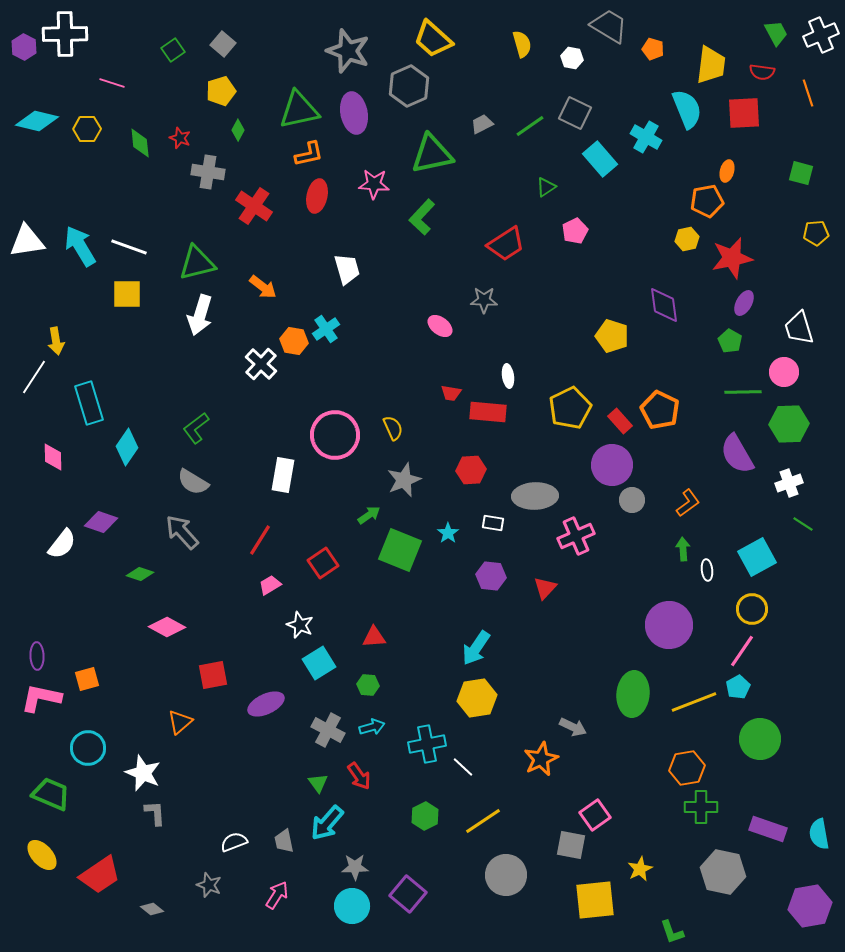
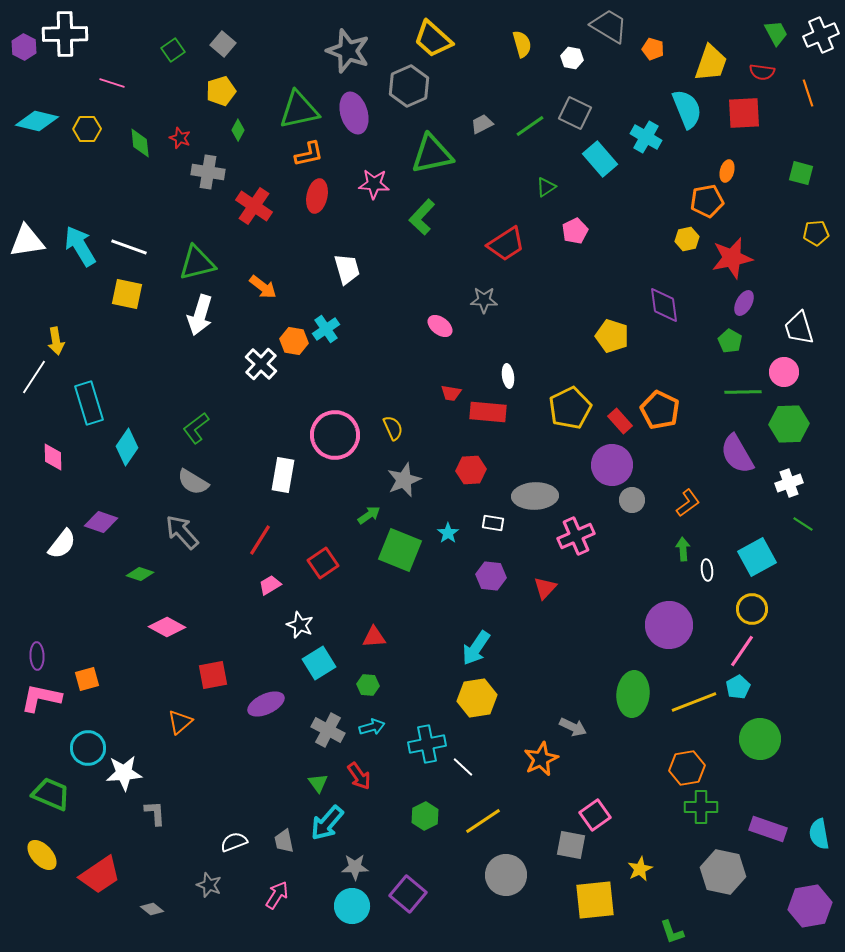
yellow trapezoid at (711, 65): moved 2 px up; rotated 12 degrees clockwise
purple ellipse at (354, 113): rotated 6 degrees counterclockwise
yellow square at (127, 294): rotated 12 degrees clockwise
white star at (143, 773): moved 19 px left; rotated 27 degrees counterclockwise
